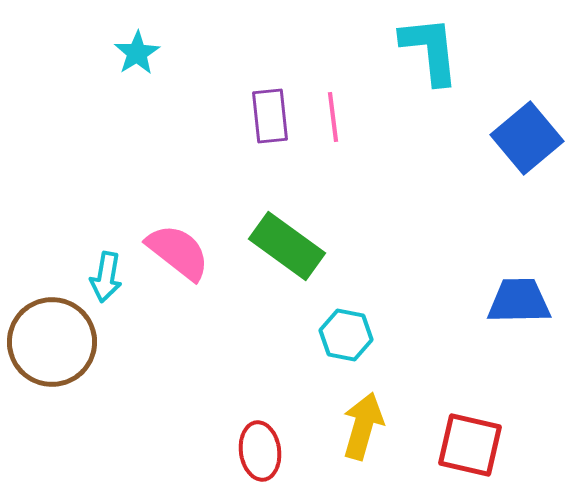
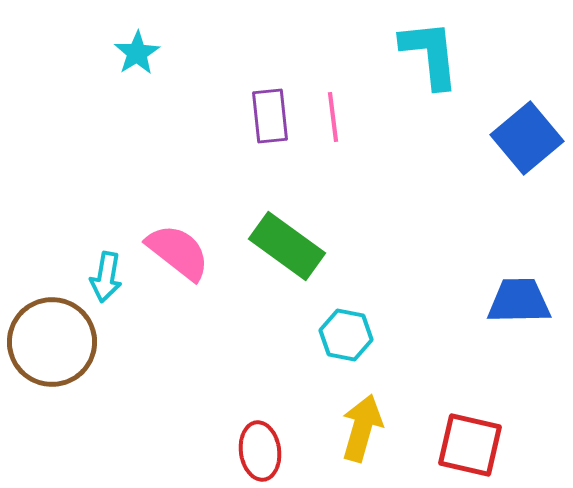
cyan L-shape: moved 4 px down
yellow arrow: moved 1 px left, 2 px down
